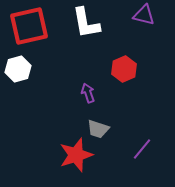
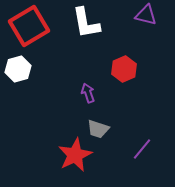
purple triangle: moved 2 px right
red square: rotated 18 degrees counterclockwise
red star: moved 1 px left; rotated 8 degrees counterclockwise
